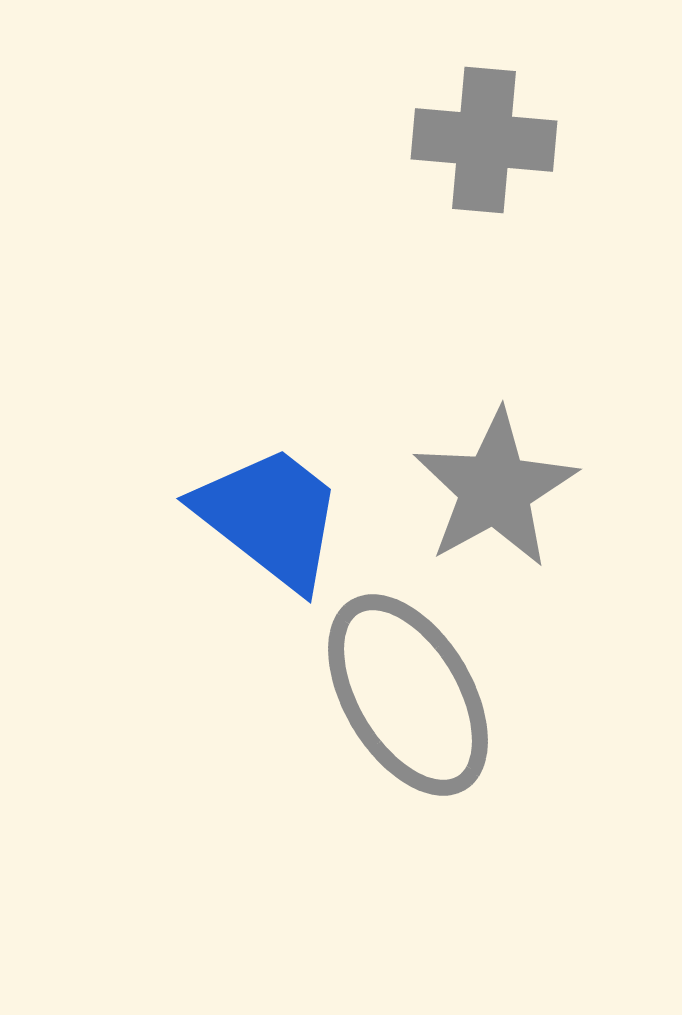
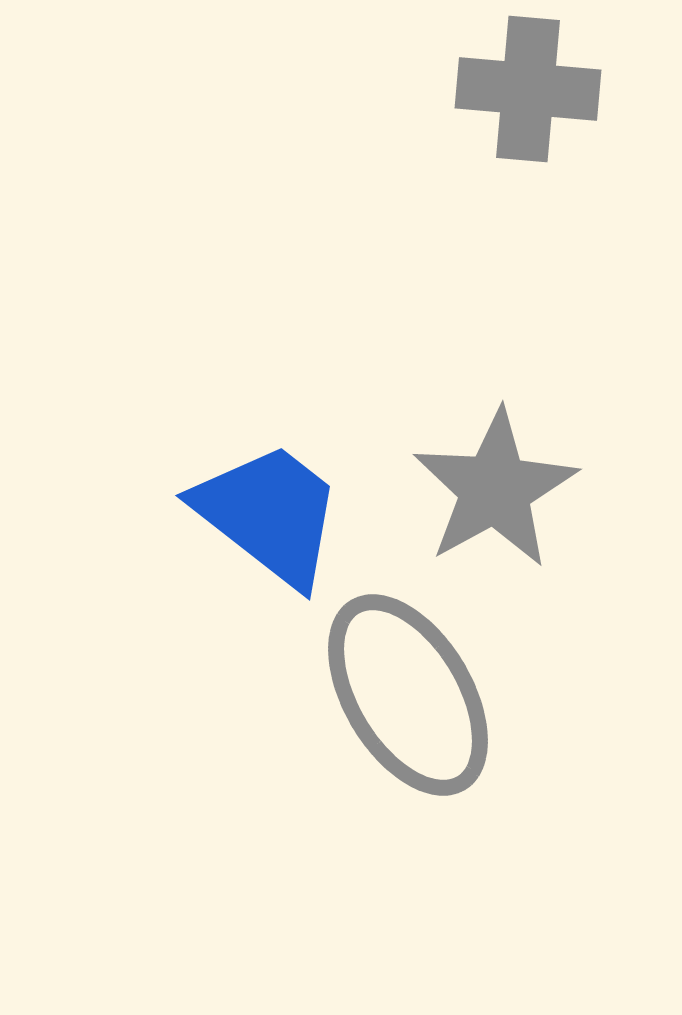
gray cross: moved 44 px right, 51 px up
blue trapezoid: moved 1 px left, 3 px up
